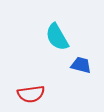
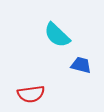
cyan semicircle: moved 2 px up; rotated 16 degrees counterclockwise
